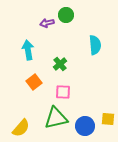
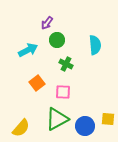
green circle: moved 9 px left, 25 px down
purple arrow: rotated 40 degrees counterclockwise
cyan arrow: rotated 72 degrees clockwise
green cross: moved 6 px right; rotated 24 degrees counterclockwise
orange square: moved 3 px right, 1 px down
green triangle: moved 1 px right, 1 px down; rotated 15 degrees counterclockwise
